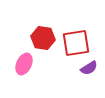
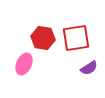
red square: moved 5 px up
